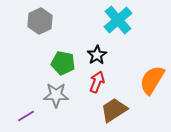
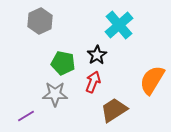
cyan cross: moved 1 px right, 5 px down
red arrow: moved 4 px left
gray star: moved 1 px left, 1 px up
